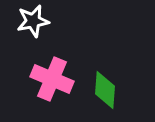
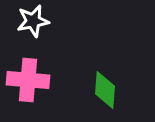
pink cross: moved 24 px left, 1 px down; rotated 18 degrees counterclockwise
